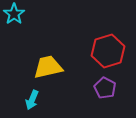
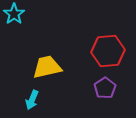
red hexagon: rotated 12 degrees clockwise
yellow trapezoid: moved 1 px left
purple pentagon: rotated 10 degrees clockwise
